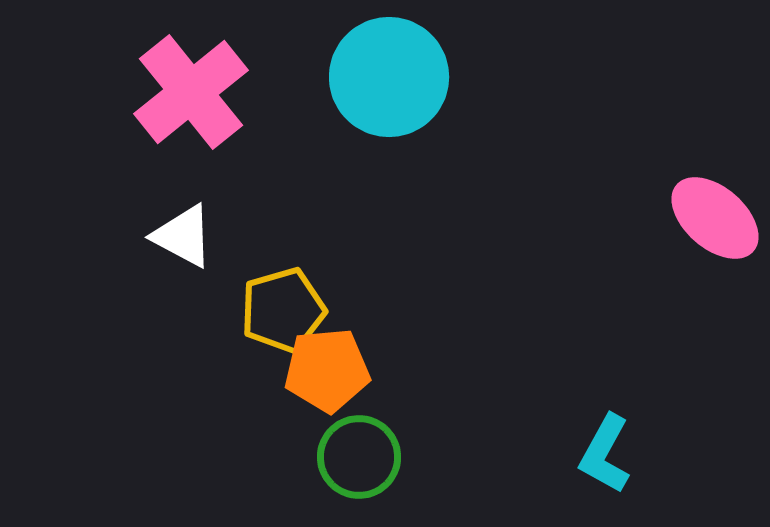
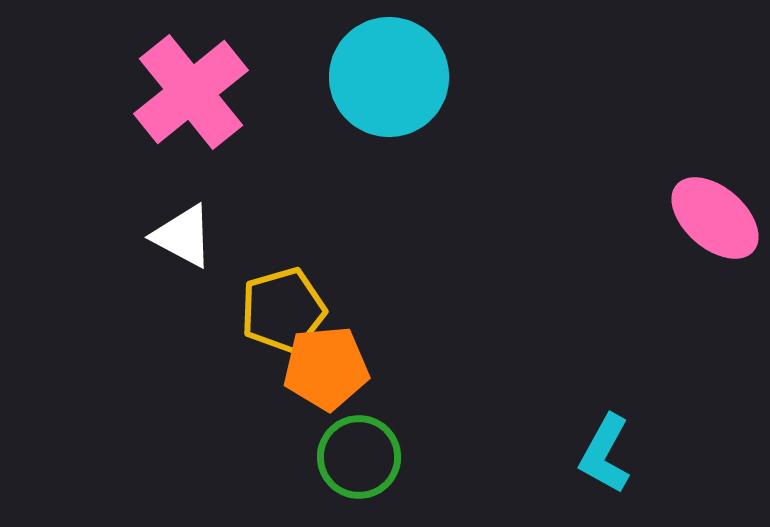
orange pentagon: moved 1 px left, 2 px up
